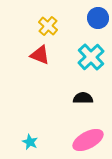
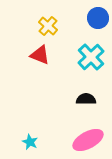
black semicircle: moved 3 px right, 1 px down
